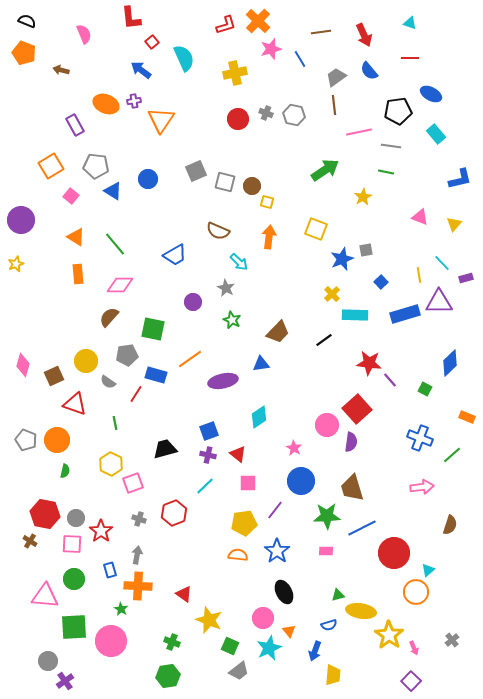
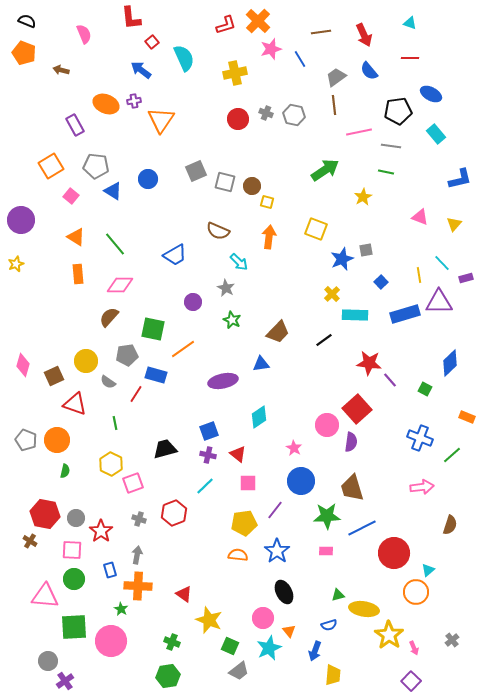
orange line at (190, 359): moved 7 px left, 10 px up
pink square at (72, 544): moved 6 px down
yellow ellipse at (361, 611): moved 3 px right, 2 px up
